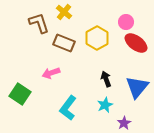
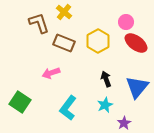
yellow hexagon: moved 1 px right, 3 px down
green square: moved 8 px down
